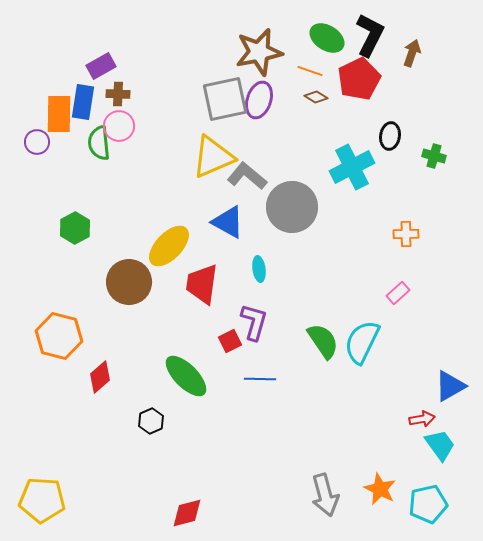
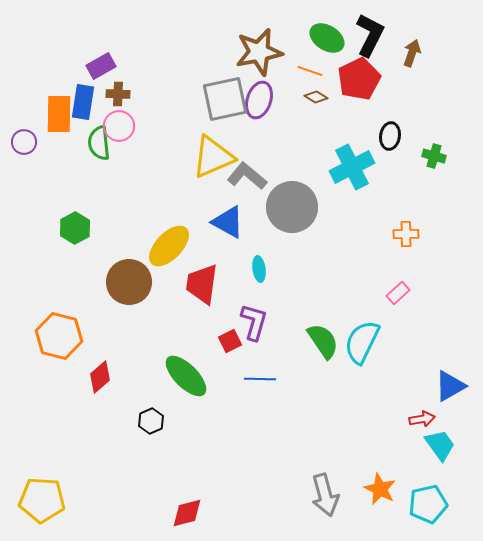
purple circle at (37, 142): moved 13 px left
